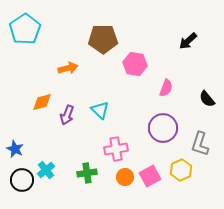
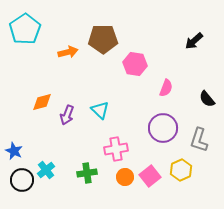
black arrow: moved 6 px right
orange arrow: moved 16 px up
gray L-shape: moved 1 px left, 4 px up
blue star: moved 1 px left, 2 px down
pink square: rotated 10 degrees counterclockwise
